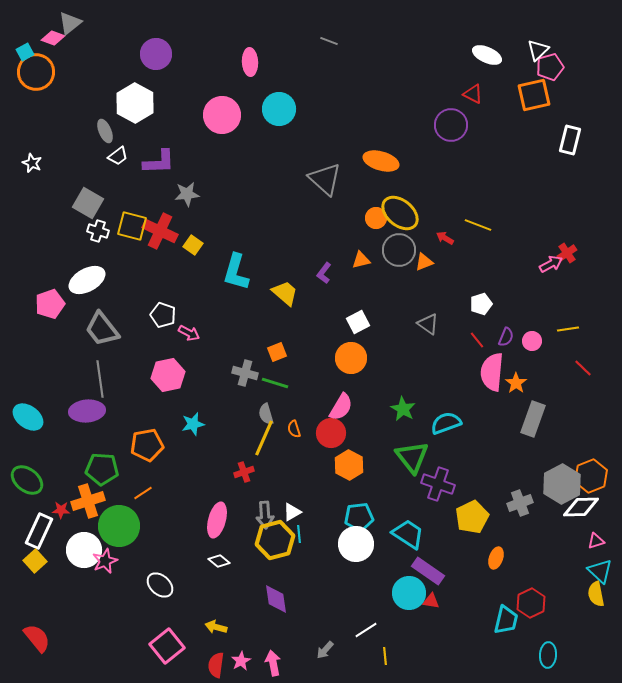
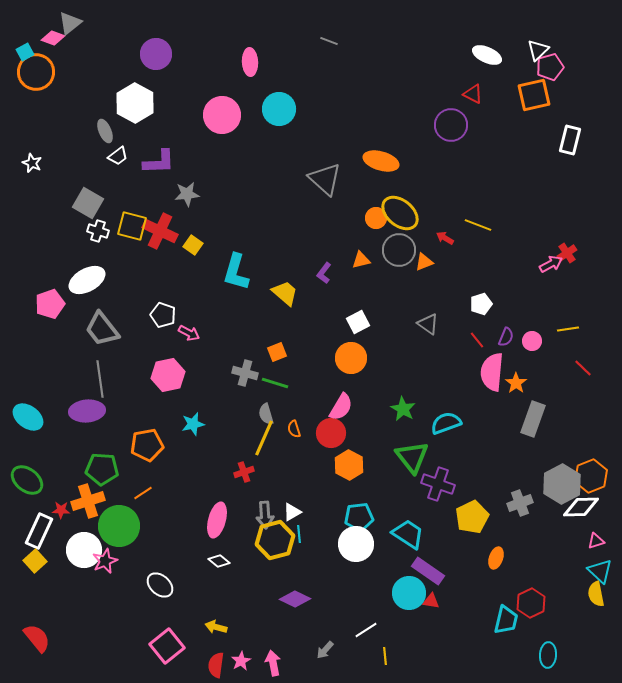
purple diamond at (276, 599): moved 19 px right; rotated 56 degrees counterclockwise
